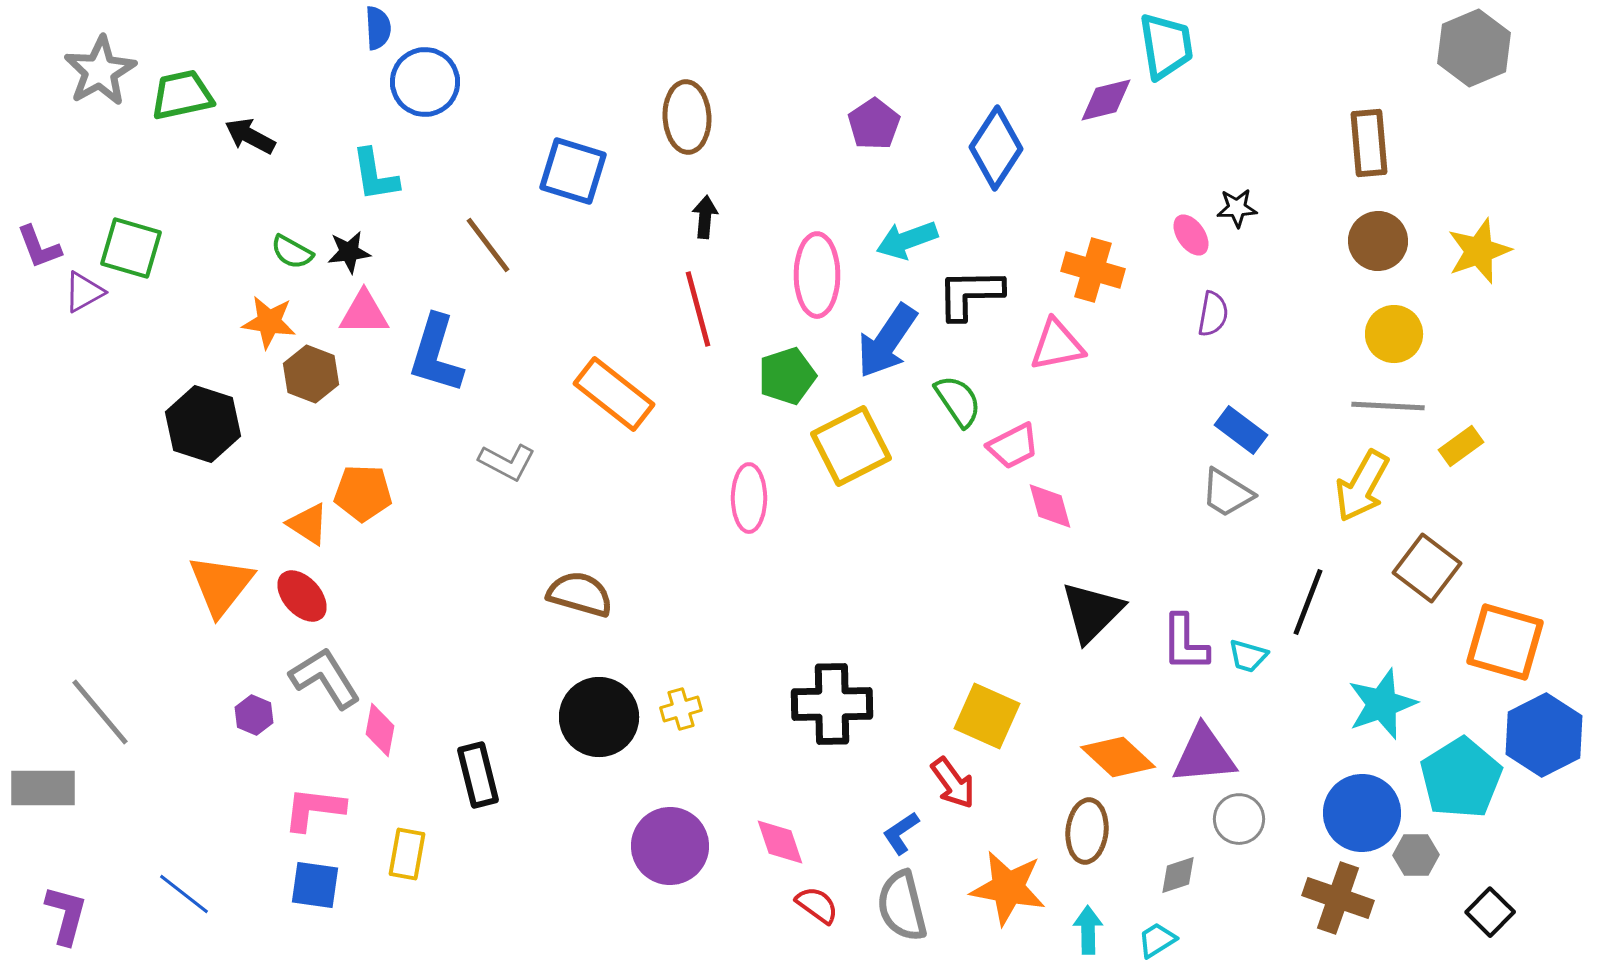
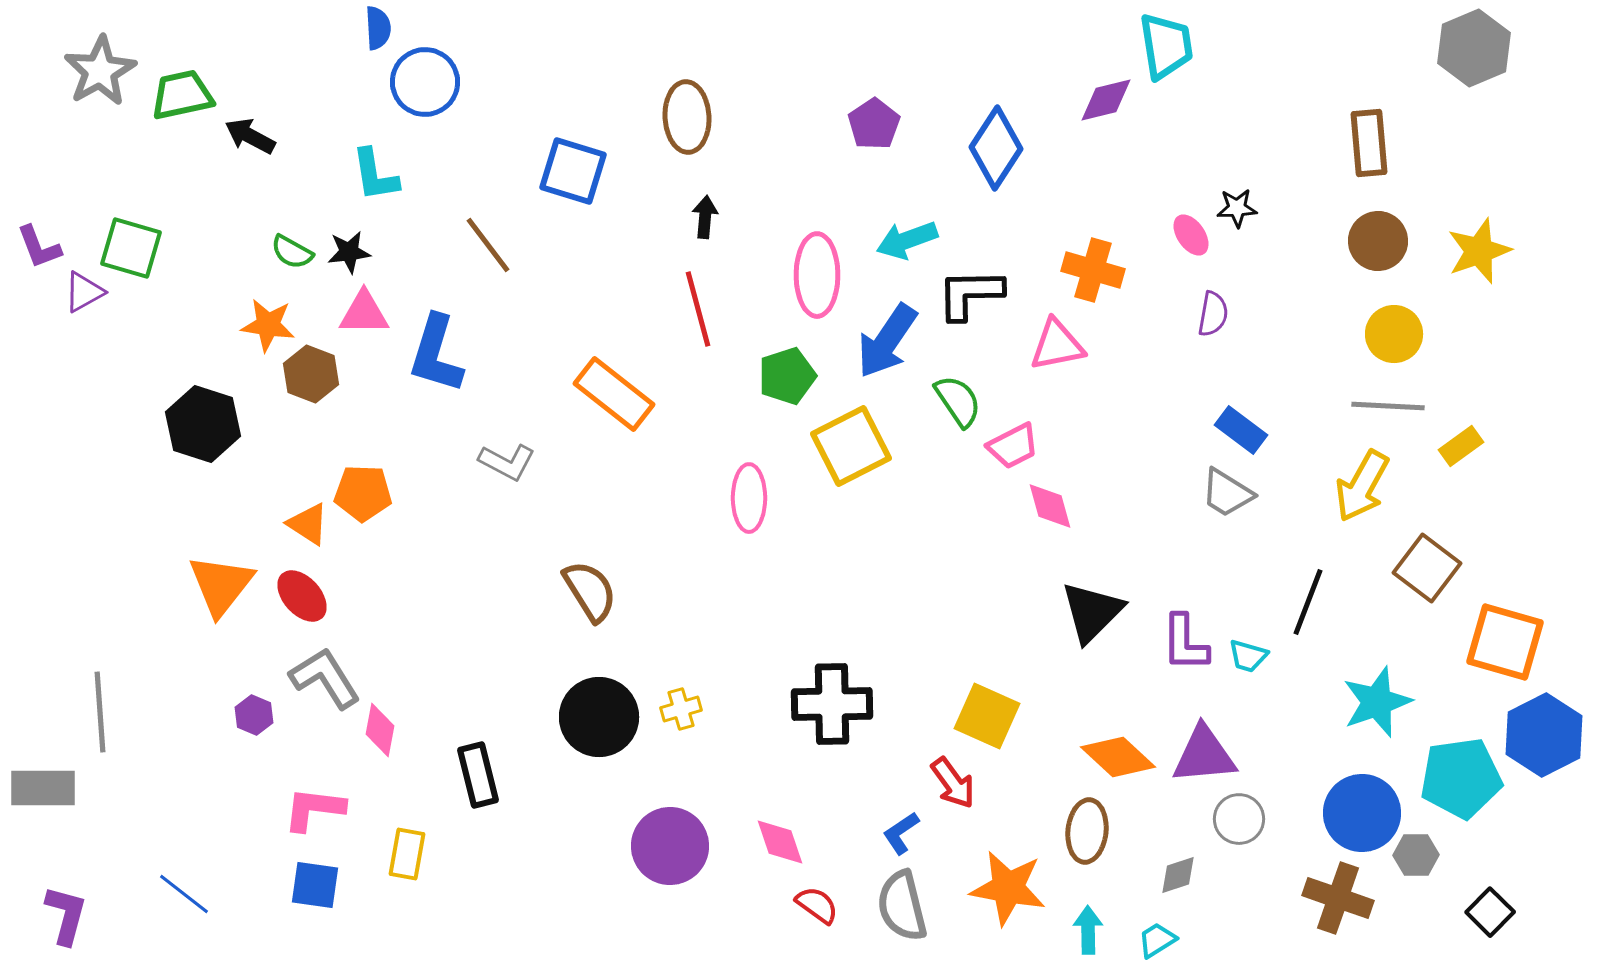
orange star at (269, 322): moved 1 px left, 3 px down
brown semicircle at (580, 594): moved 10 px right, 3 px up; rotated 42 degrees clockwise
cyan star at (1382, 704): moved 5 px left, 2 px up
gray line at (100, 712): rotated 36 degrees clockwise
cyan pentagon at (1461, 778): rotated 24 degrees clockwise
